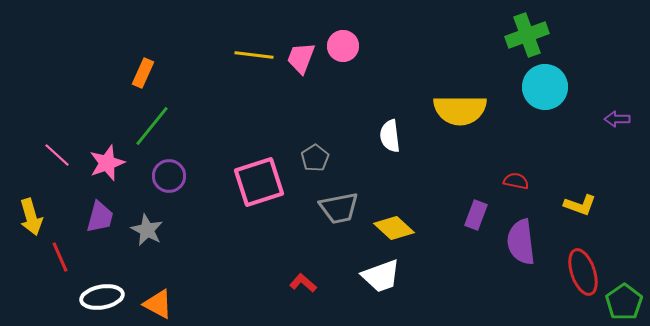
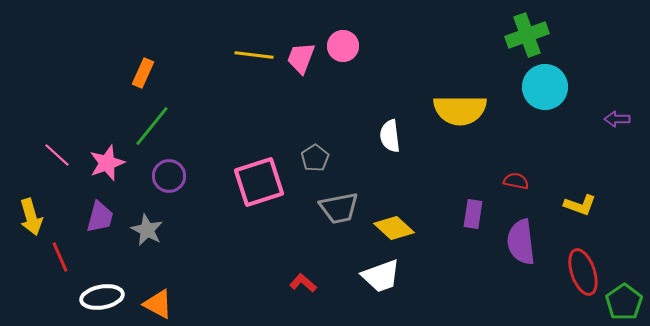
purple rectangle: moved 3 px left, 1 px up; rotated 12 degrees counterclockwise
